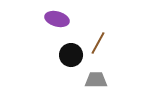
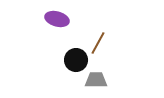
black circle: moved 5 px right, 5 px down
